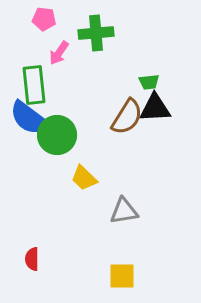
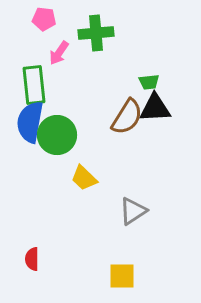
blue semicircle: moved 1 px right, 4 px down; rotated 63 degrees clockwise
gray triangle: moved 9 px right; rotated 24 degrees counterclockwise
